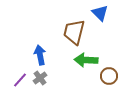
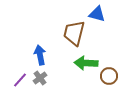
blue triangle: moved 3 px left, 1 px down; rotated 30 degrees counterclockwise
brown trapezoid: moved 1 px down
green arrow: moved 3 px down
